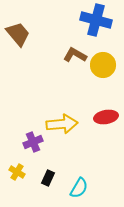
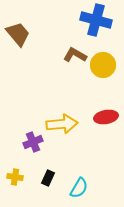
yellow cross: moved 2 px left, 5 px down; rotated 21 degrees counterclockwise
